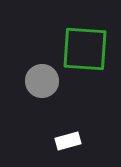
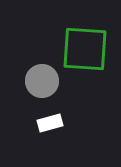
white rectangle: moved 18 px left, 18 px up
